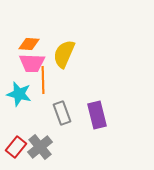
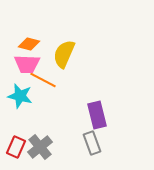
orange diamond: rotated 10 degrees clockwise
pink trapezoid: moved 5 px left, 1 px down
orange line: rotated 60 degrees counterclockwise
cyan star: moved 1 px right, 2 px down
gray rectangle: moved 30 px right, 30 px down
red rectangle: rotated 15 degrees counterclockwise
